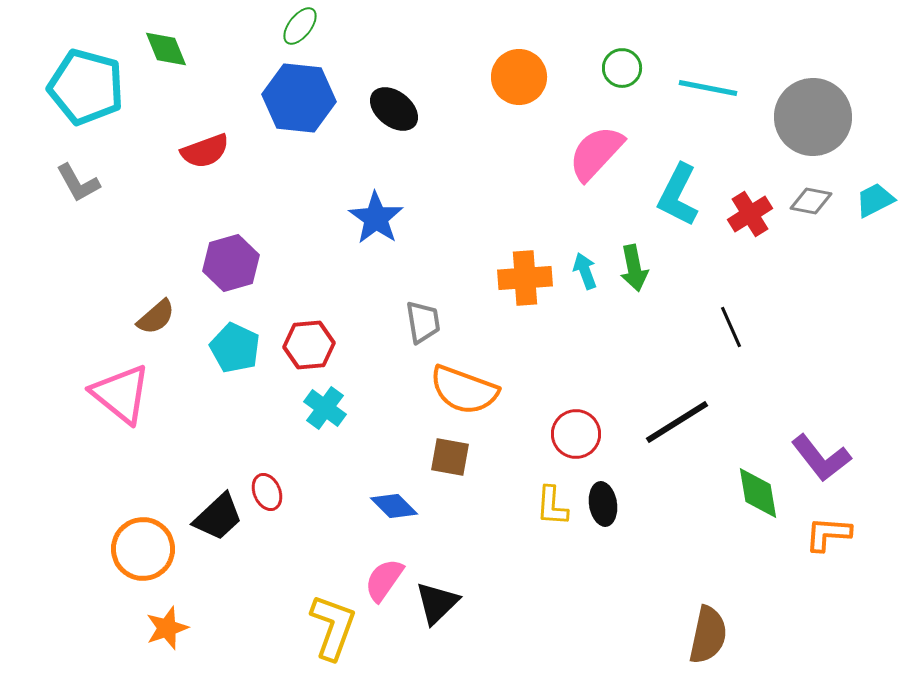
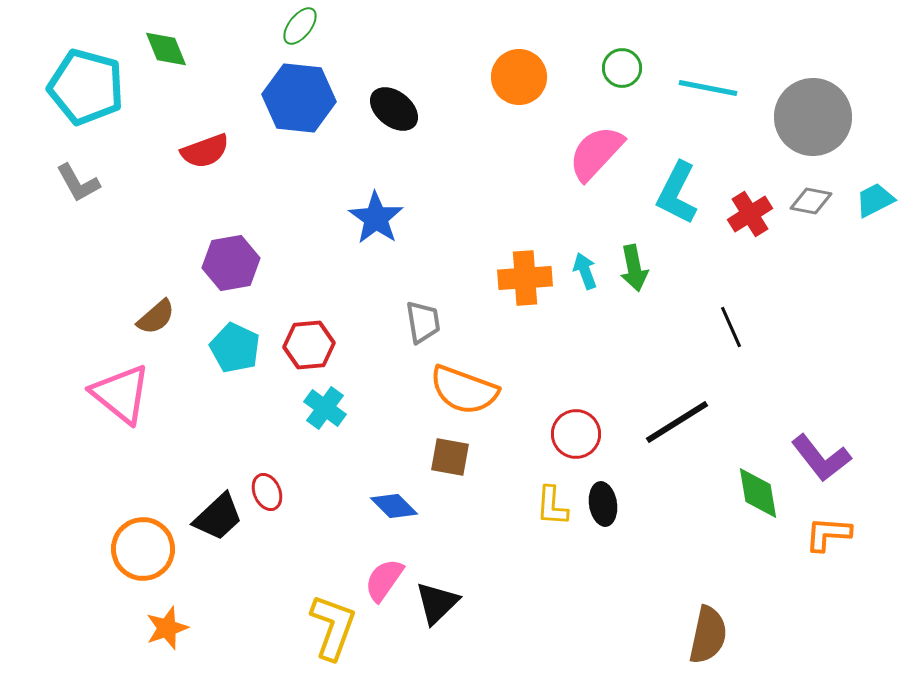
cyan L-shape at (678, 195): moved 1 px left, 2 px up
purple hexagon at (231, 263): rotated 6 degrees clockwise
